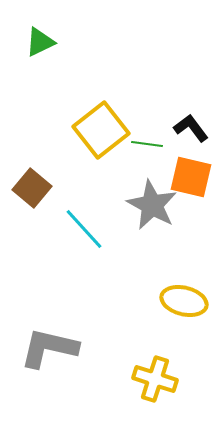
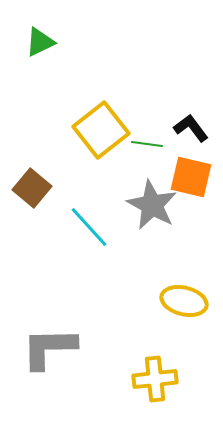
cyan line: moved 5 px right, 2 px up
gray L-shape: rotated 14 degrees counterclockwise
yellow cross: rotated 24 degrees counterclockwise
